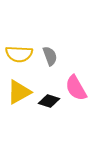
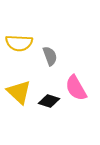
yellow semicircle: moved 11 px up
yellow triangle: rotated 48 degrees counterclockwise
